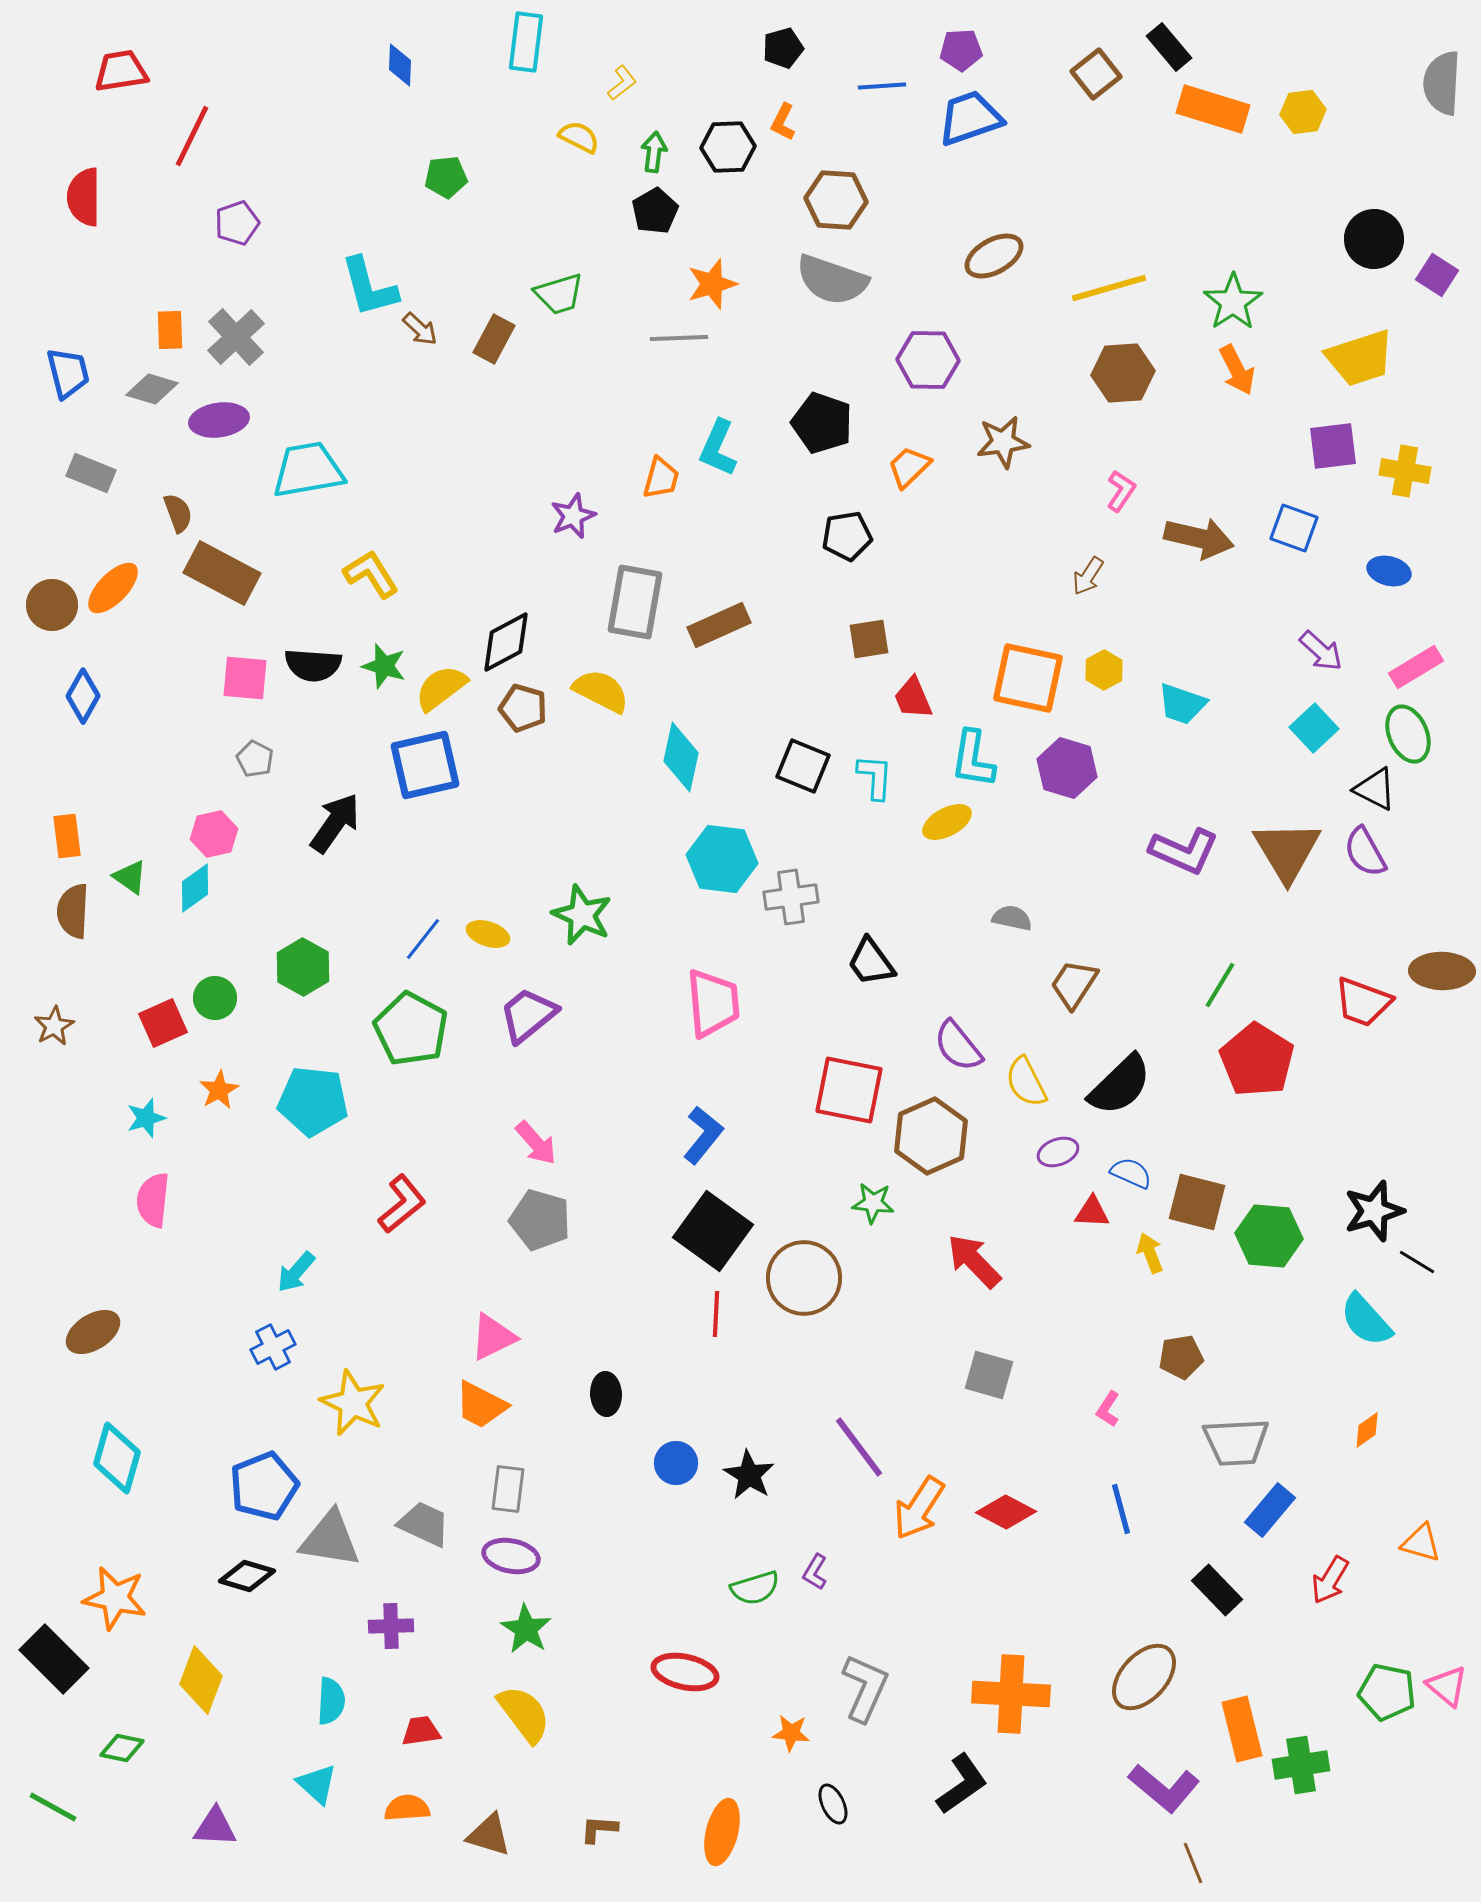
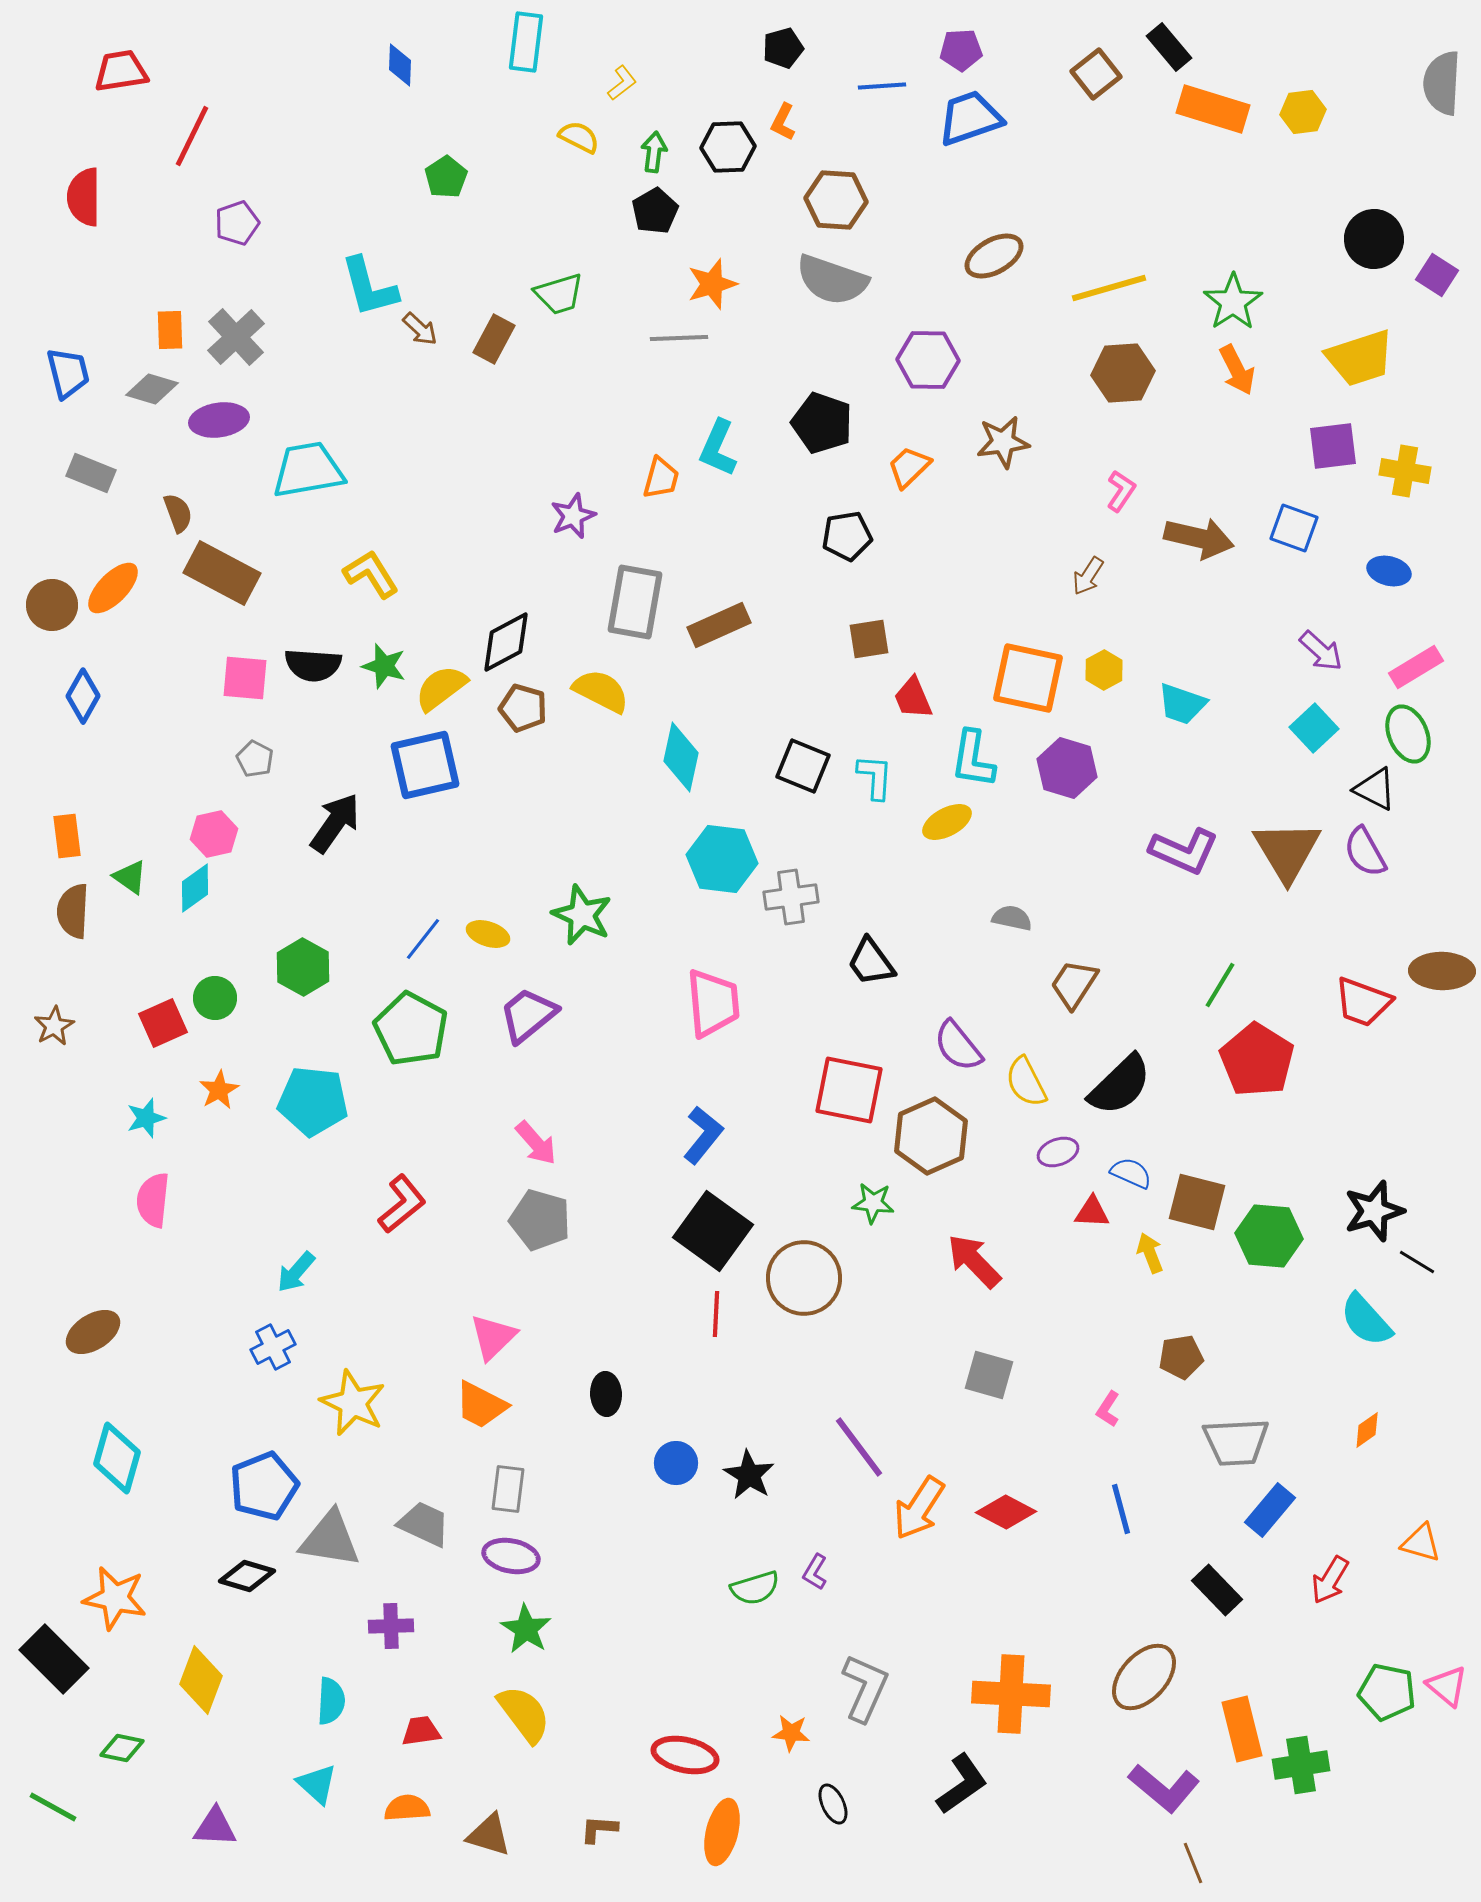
green pentagon at (446, 177): rotated 27 degrees counterclockwise
pink triangle at (493, 1337): rotated 18 degrees counterclockwise
red ellipse at (685, 1672): moved 83 px down
